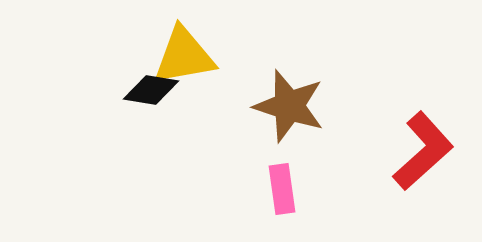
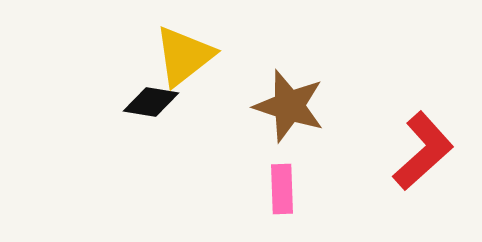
yellow triangle: rotated 28 degrees counterclockwise
black diamond: moved 12 px down
pink rectangle: rotated 6 degrees clockwise
